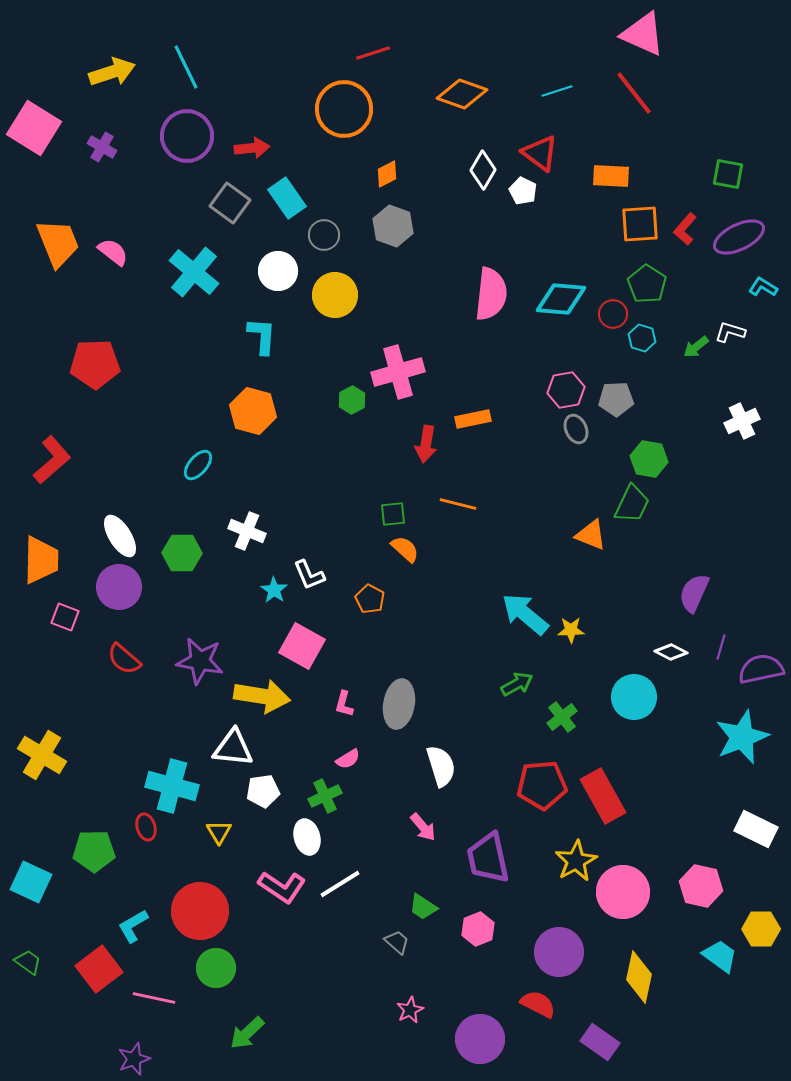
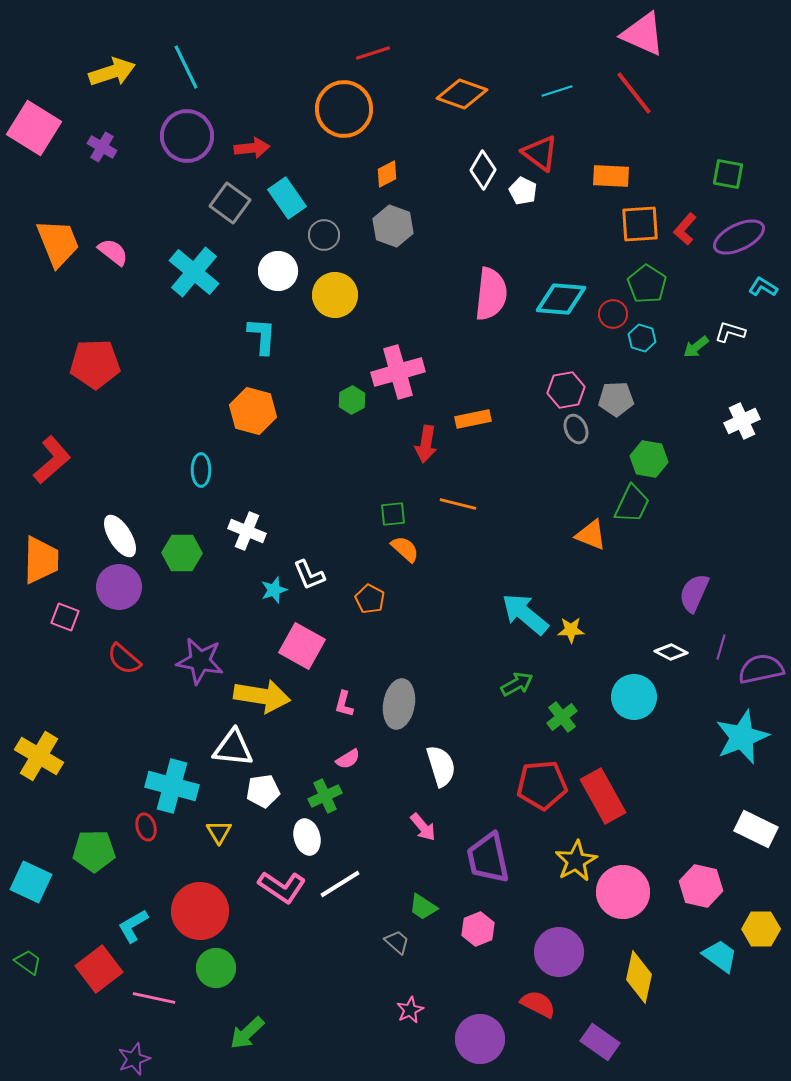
cyan ellipse at (198, 465): moved 3 px right, 5 px down; rotated 40 degrees counterclockwise
cyan star at (274, 590): rotated 20 degrees clockwise
yellow cross at (42, 755): moved 3 px left, 1 px down
